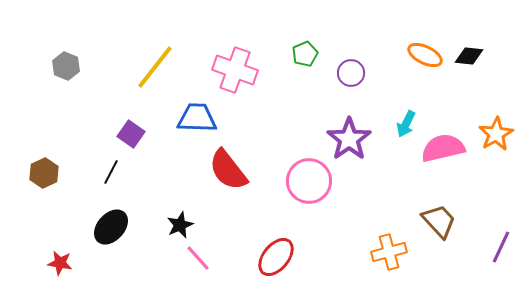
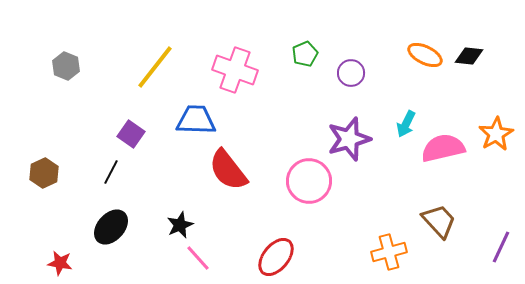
blue trapezoid: moved 1 px left, 2 px down
purple star: rotated 18 degrees clockwise
